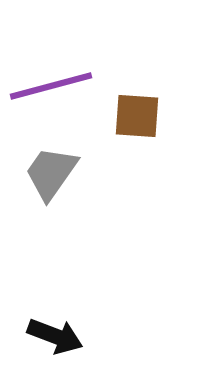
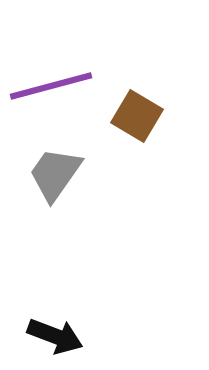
brown square: rotated 27 degrees clockwise
gray trapezoid: moved 4 px right, 1 px down
